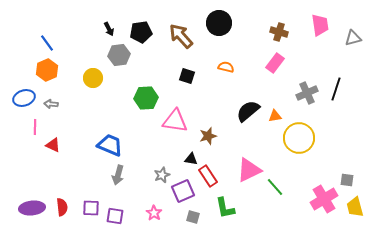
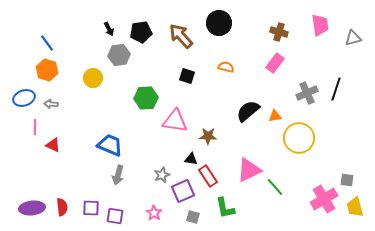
orange hexagon at (47, 70): rotated 20 degrees counterclockwise
brown star at (208, 136): rotated 18 degrees clockwise
